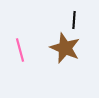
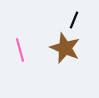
black line: rotated 18 degrees clockwise
